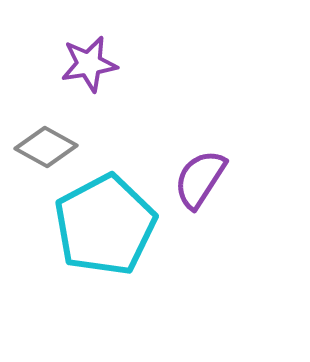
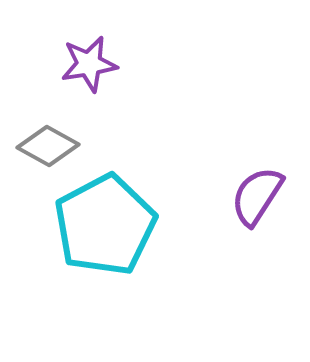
gray diamond: moved 2 px right, 1 px up
purple semicircle: moved 57 px right, 17 px down
